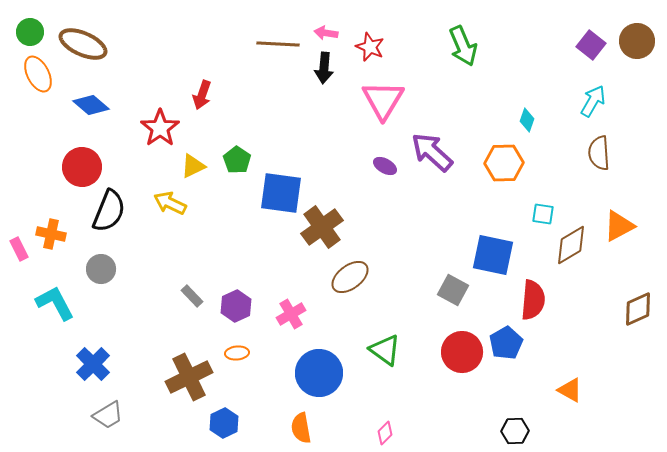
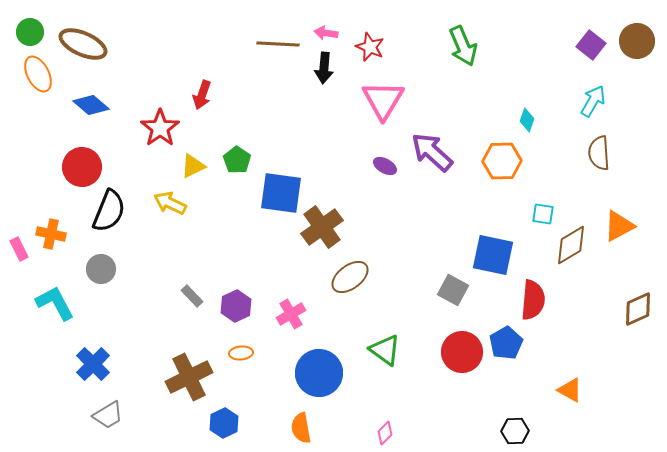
orange hexagon at (504, 163): moved 2 px left, 2 px up
orange ellipse at (237, 353): moved 4 px right
